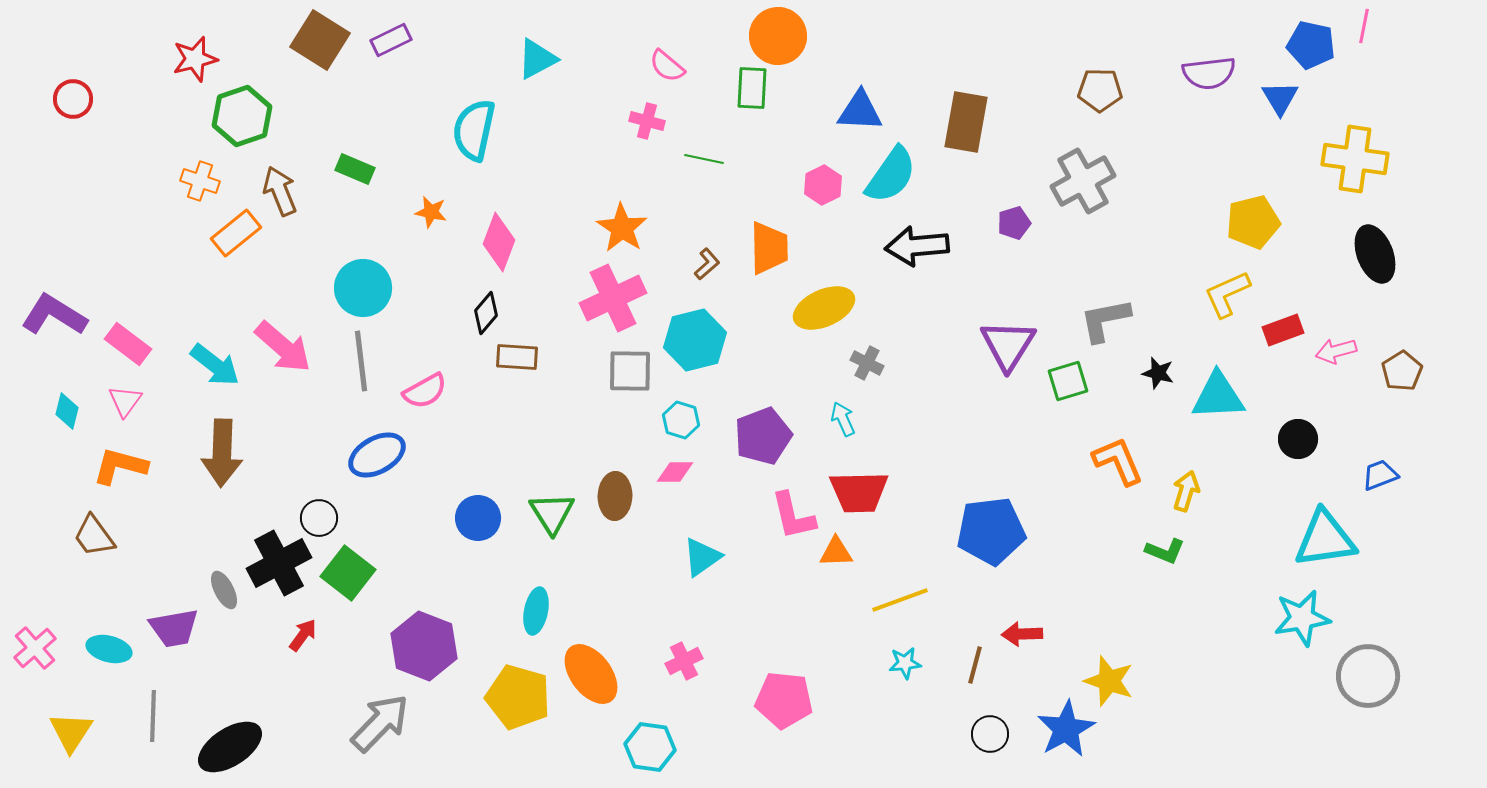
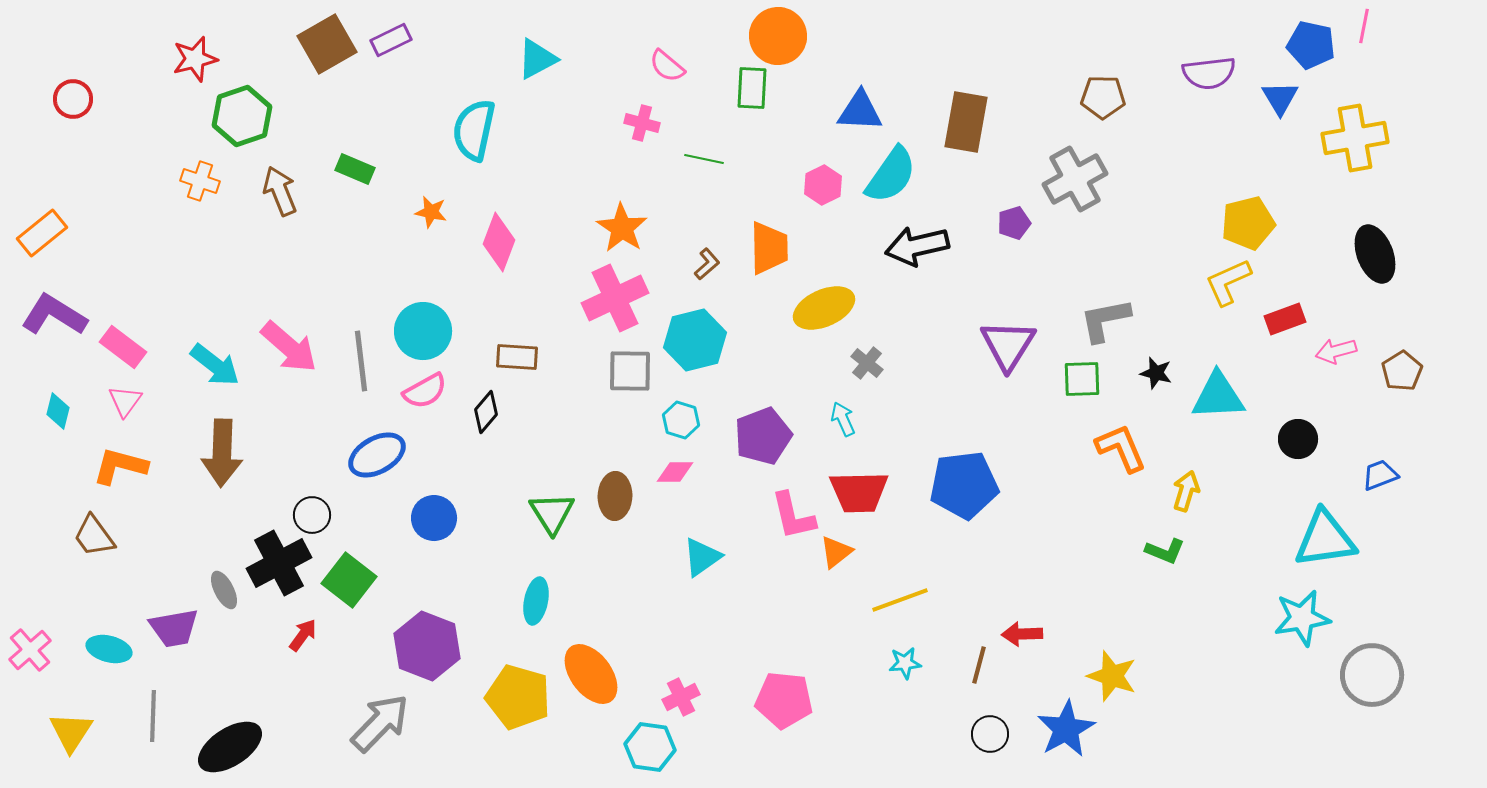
brown square at (320, 40): moved 7 px right, 4 px down; rotated 28 degrees clockwise
brown pentagon at (1100, 90): moved 3 px right, 7 px down
pink cross at (647, 121): moved 5 px left, 2 px down
yellow cross at (1355, 159): moved 21 px up; rotated 18 degrees counterclockwise
gray cross at (1083, 181): moved 8 px left, 2 px up
yellow pentagon at (1253, 222): moved 5 px left, 1 px down
orange rectangle at (236, 233): moved 194 px left
black arrow at (917, 246): rotated 8 degrees counterclockwise
cyan circle at (363, 288): moved 60 px right, 43 px down
yellow L-shape at (1227, 294): moved 1 px right, 12 px up
pink cross at (613, 298): moved 2 px right
black diamond at (486, 313): moved 99 px down
red rectangle at (1283, 330): moved 2 px right, 11 px up
pink rectangle at (128, 344): moved 5 px left, 3 px down
pink arrow at (283, 347): moved 6 px right
gray cross at (867, 363): rotated 12 degrees clockwise
black star at (1158, 373): moved 2 px left
green square at (1068, 381): moved 14 px right, 2 px up; rotated 15 degrees clockwise
cyan diamond at (67, 411): moved 9 px left
orange L-shape at (1118, 461): moved 3 px right, 13 px up
black circle at (319, 518): moved 7 px left, 3 px up
blue circle at (478, 518): moved 44 px left
blue pentagon at (991, 531): moved 27 px left, 46 px up
orange triangle at (836, 552): rotated 36 degrees counterclockwise
green square at (348, 573): moved 1 px right, 7 px down
cyan ellipse at (536, 611): moved 10 px up
purple hexagon at (424, 646): moved 3 px right
pink cross at (35, 648): moved 5 px left, 2 px down
pink cross at (684, 661): moved 3 px left, 36 px down
brown line at (975, 665): moved 4 px right
gray circle at (1368, 676): moved 4 px right, 1 px up
yellow star at (1109, 681): moved 3 px right, 5 px up
